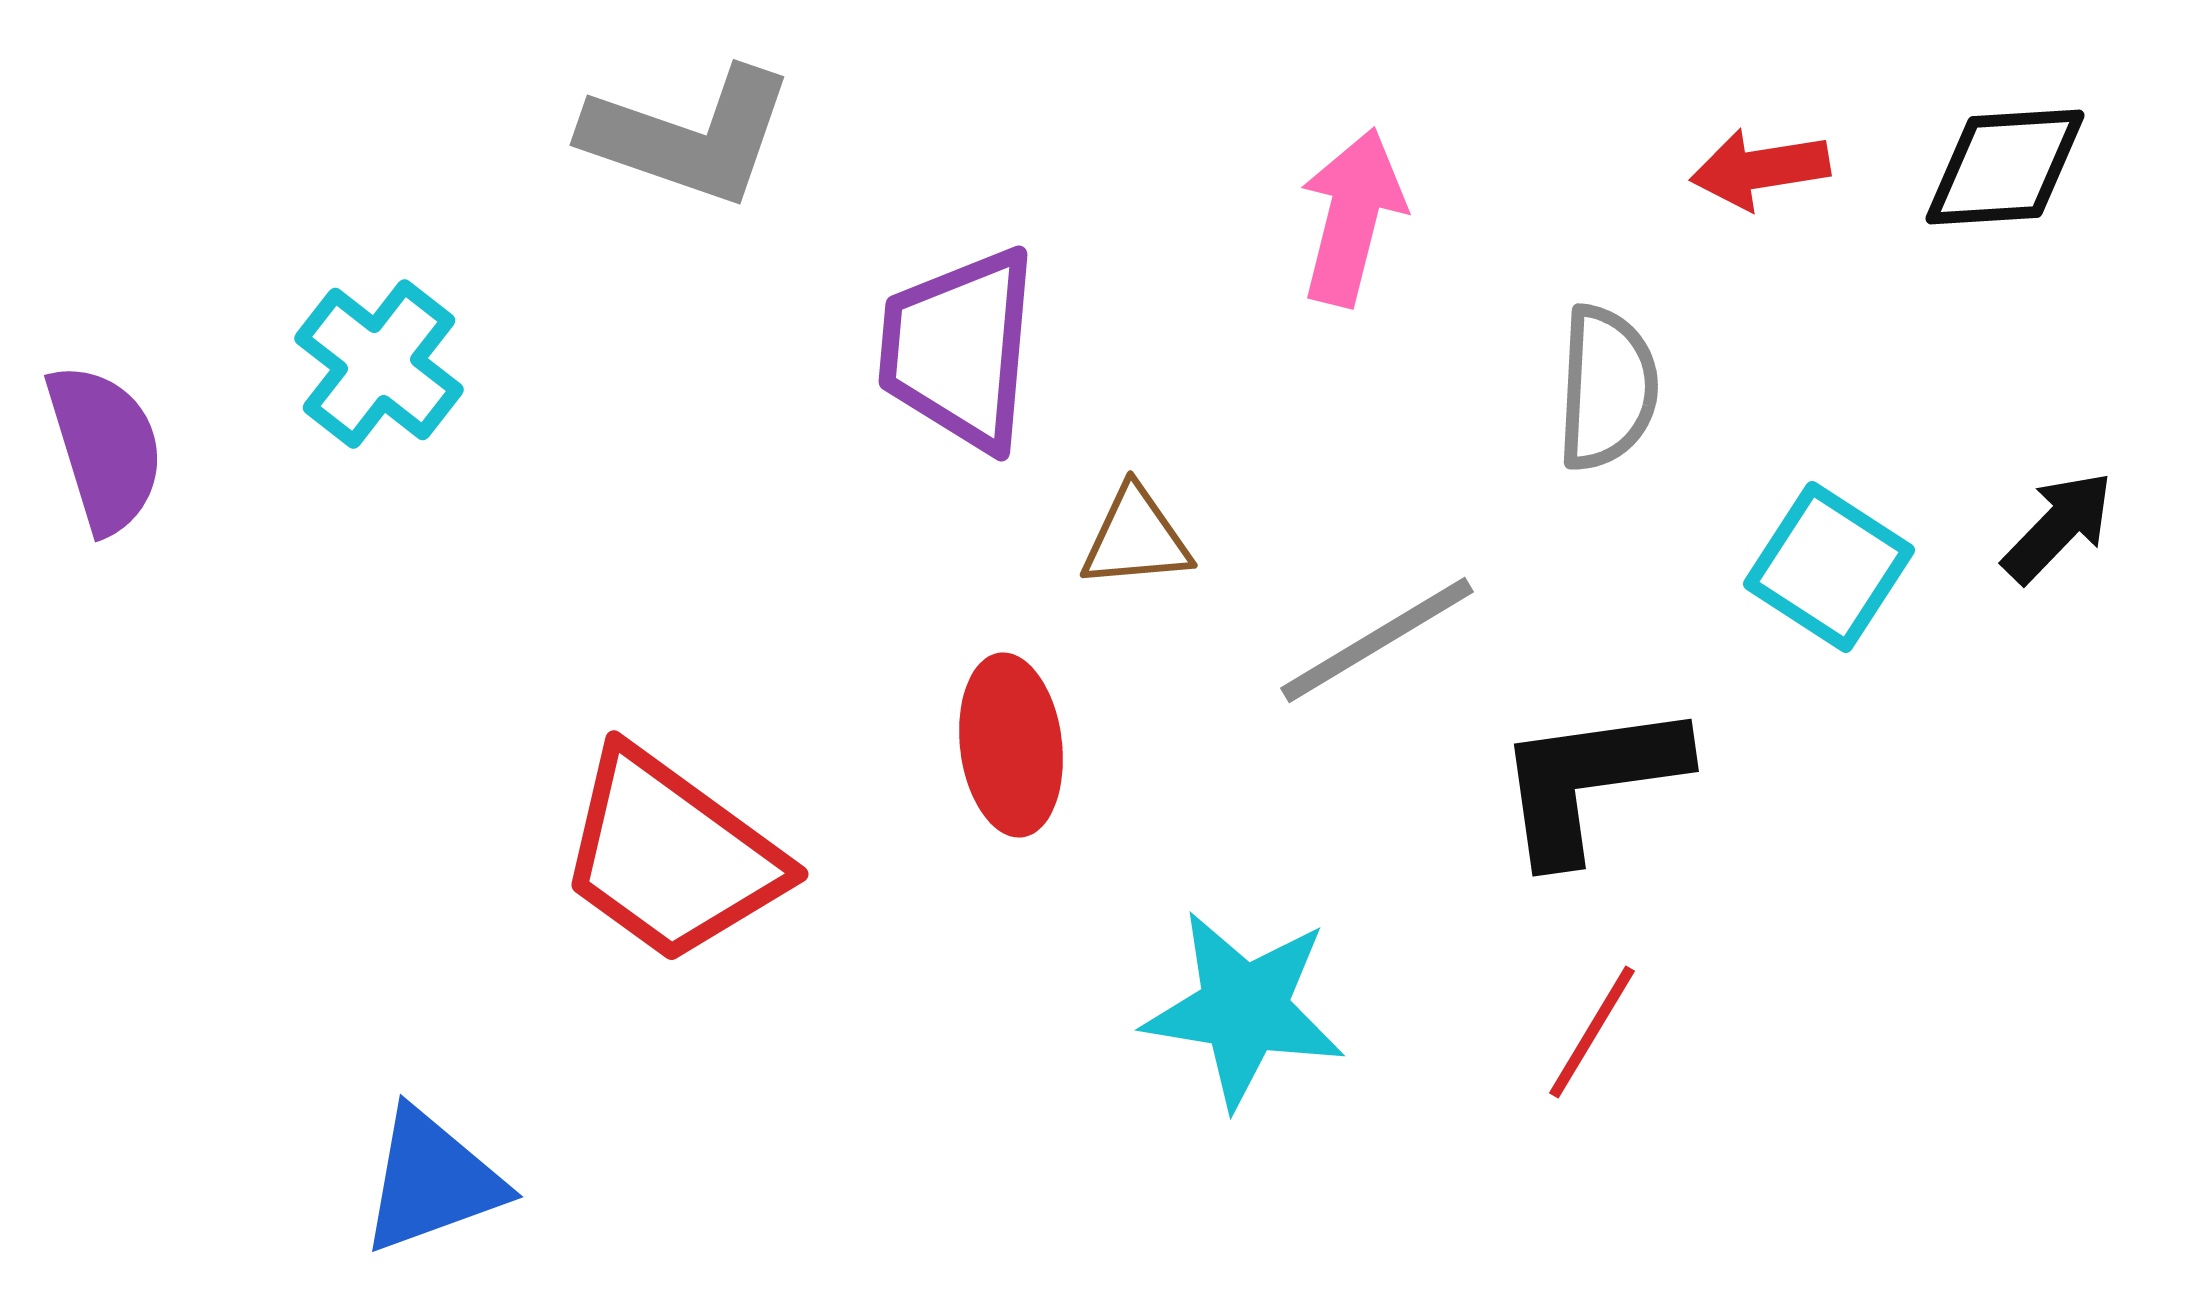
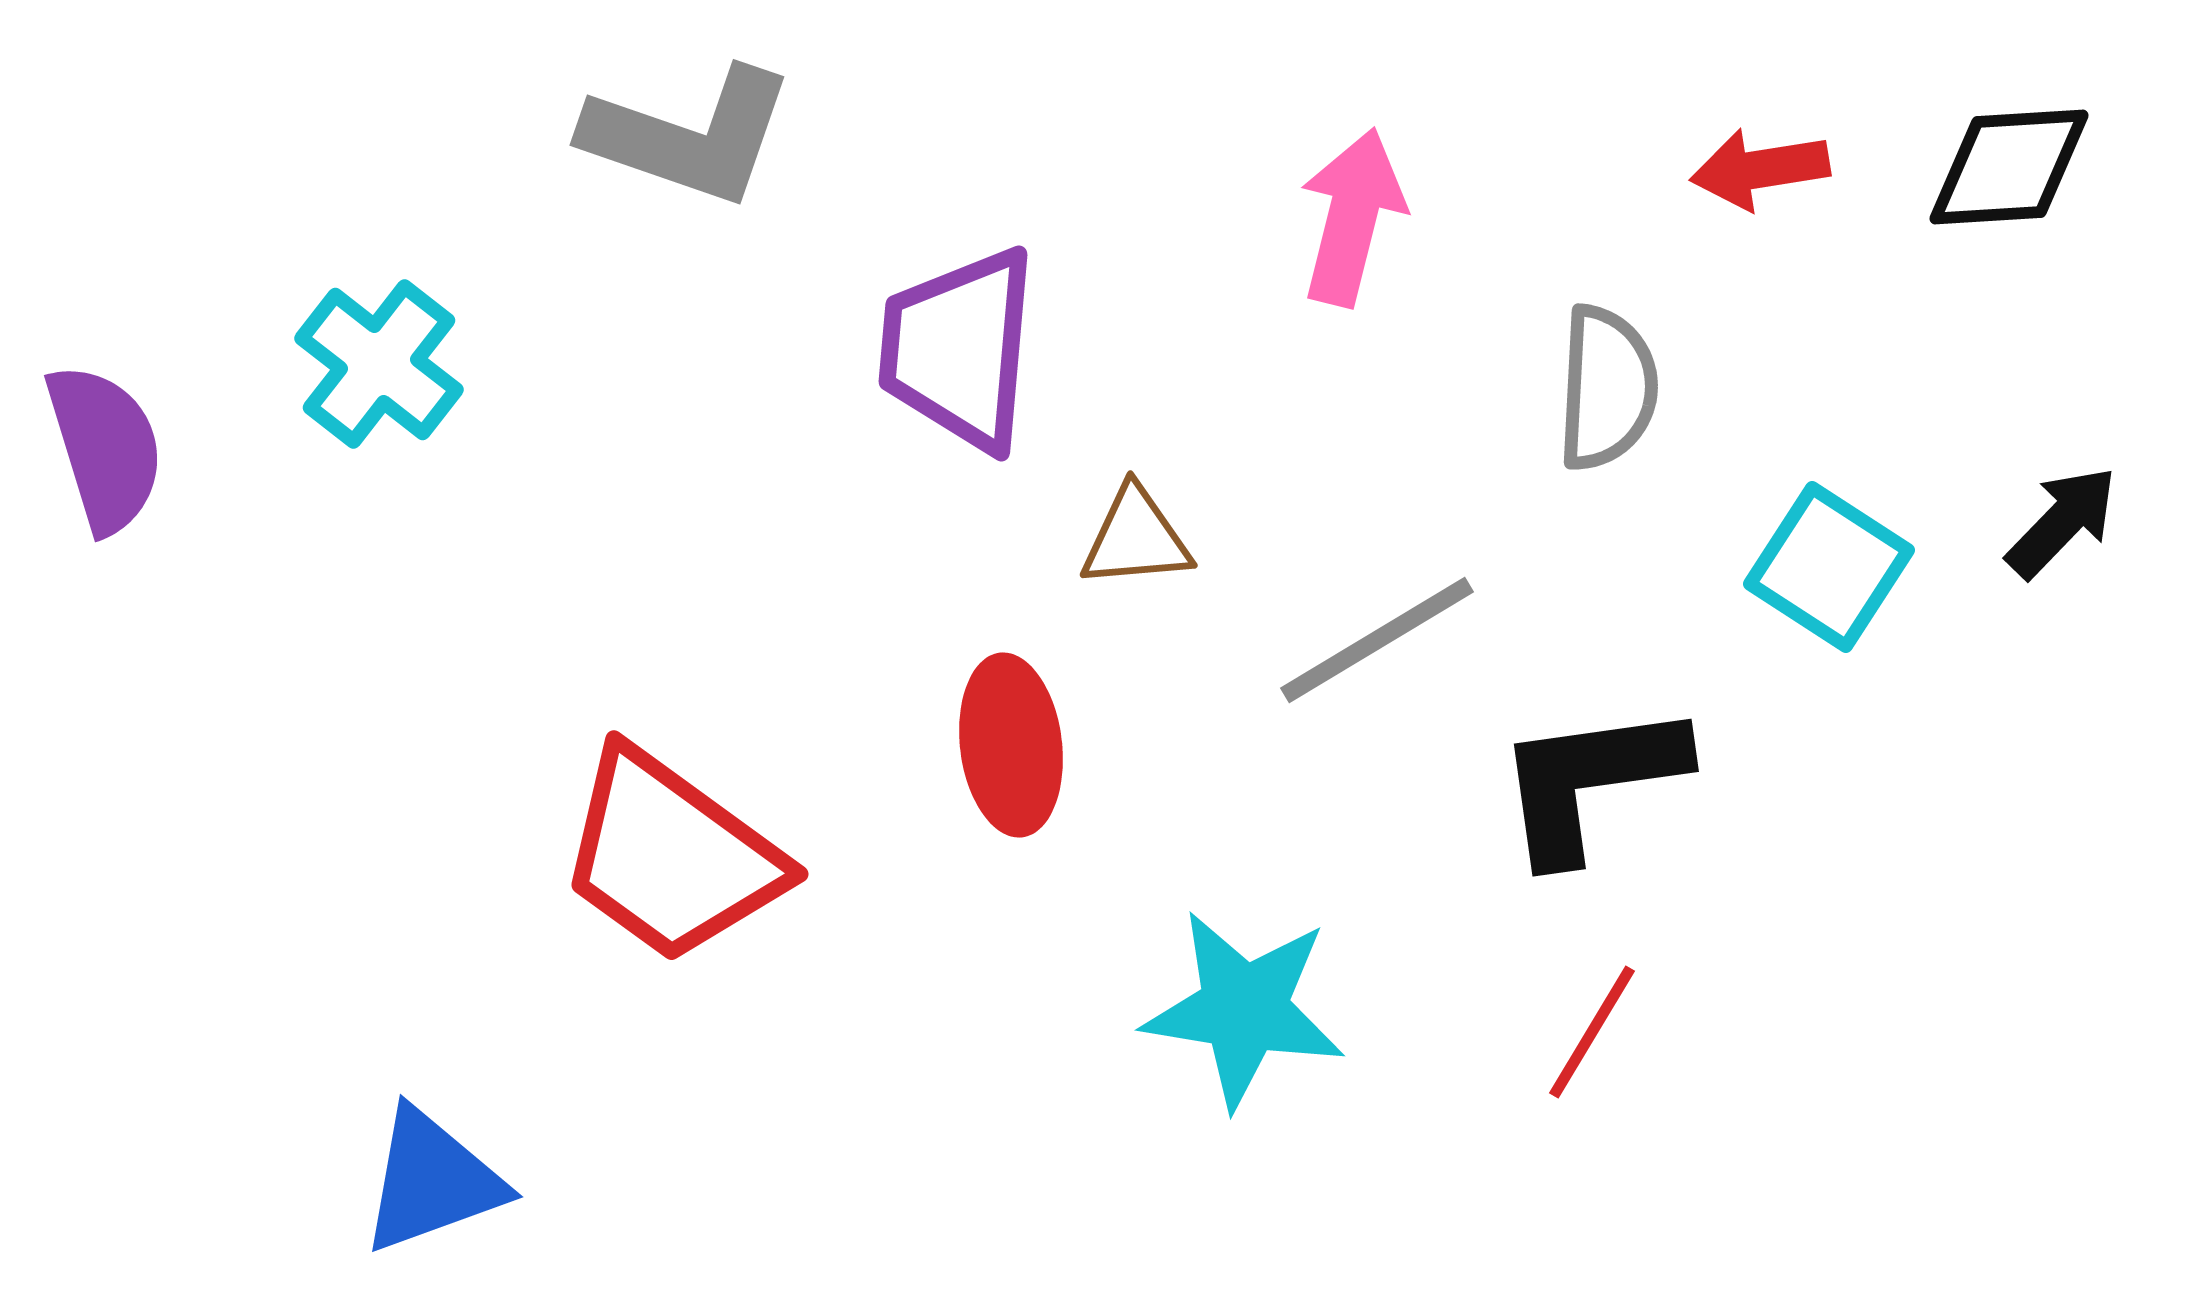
black diamond: moved 4 px right
black arrow: moved 4 px right, 5 px up
